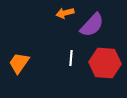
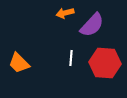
orange trapezoid: rotated 80 degrees counterclockwise
